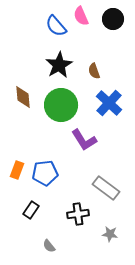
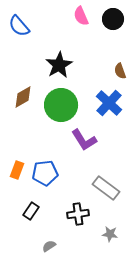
blue semicircle: moved 37 px left
brown semicircle: moved 26 px right
brown diamond: rotated 65 degrees clockwise
black rectangle: moved 1 px down
gray semicircle: rotated 96 degrees clockwise
